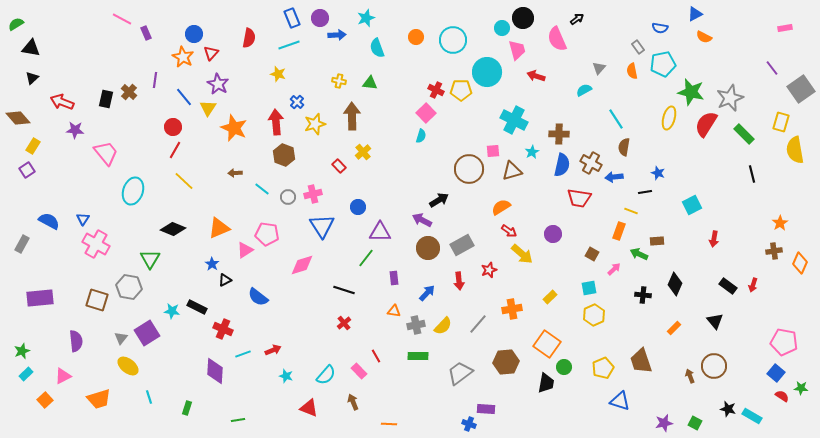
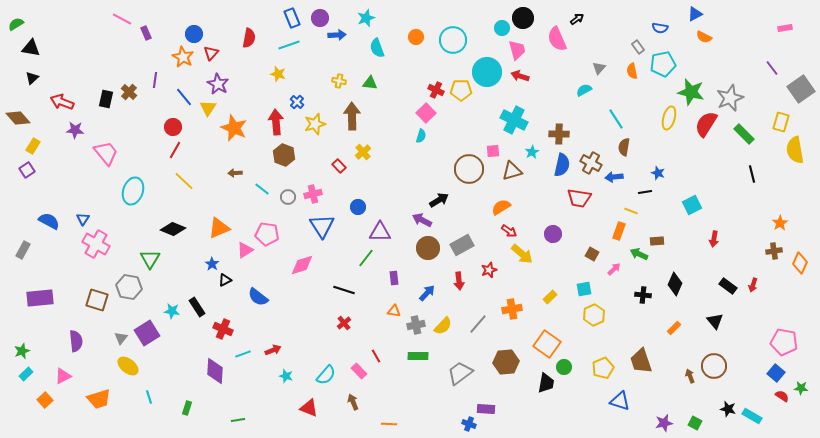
red arrow at (536, 76): moved 16 px left
gray rectangle at (22, 244): moved 1 px right, 6 px down
cyan square at (589, 288): moved 5 px left, 1 px down
black rectangle at (197, 307): rotated 30 degrees clockwise
